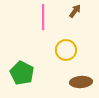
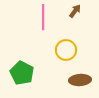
brown ellipse: moved 1 px left, 2 px up
